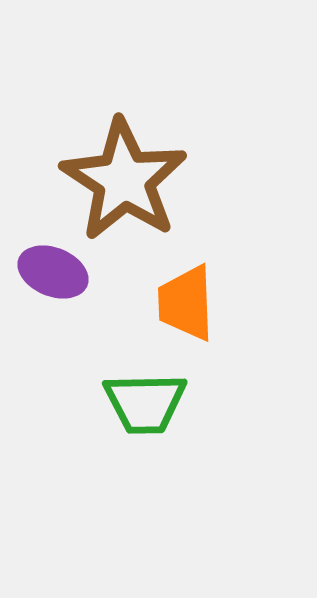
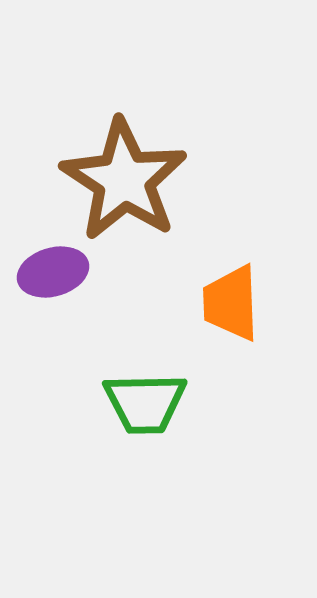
purple ellipse: rotated 38 degrees counterclockwise
orange trapezoid: moved 45 px right
